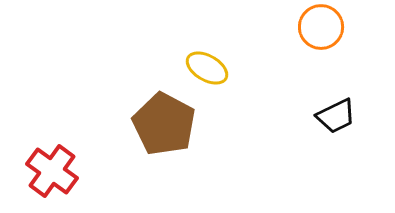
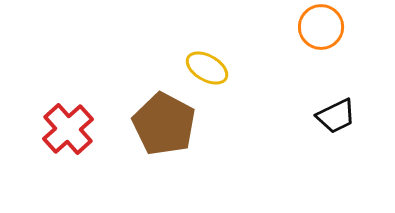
red cross: moved 16 px right, 42 px up; rotated 12 degrees clockwise
